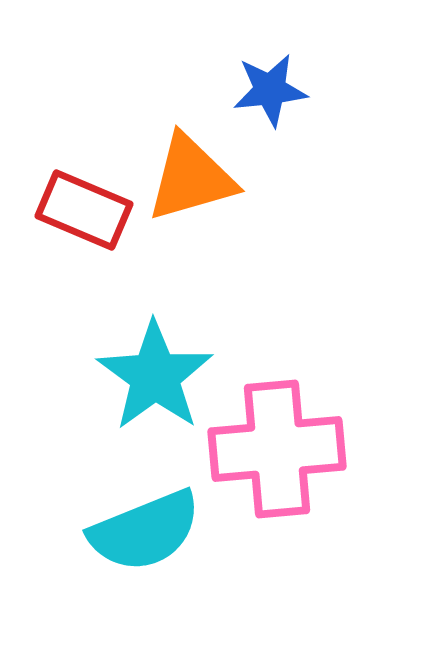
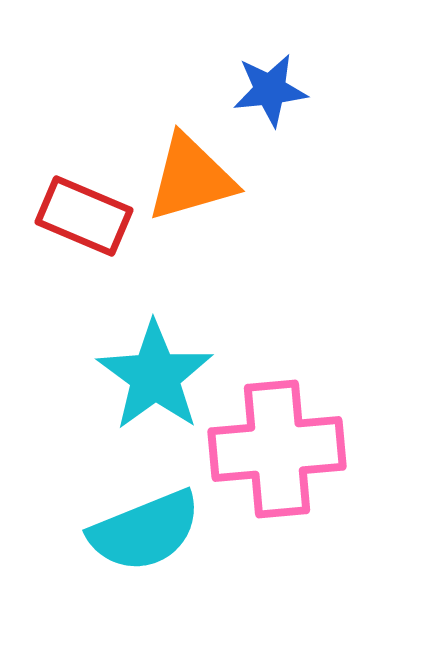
red rectangle: moved 6 px down
